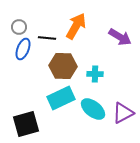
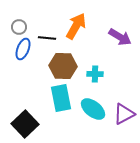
cyan rectangle: rotated 76 degrees counterclockwise
purple triangle: moved 1 px right, 1 px down
black square: moved 1 px left; rotated 28 degrees counterclockwise
